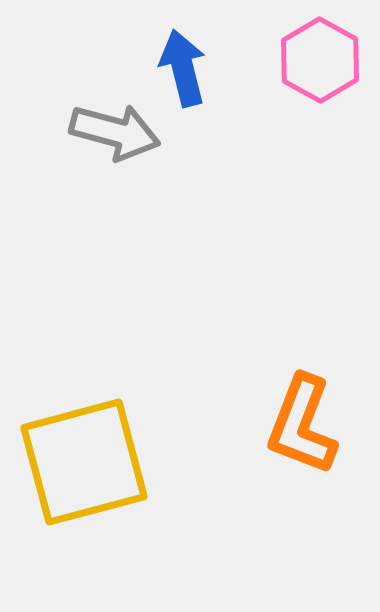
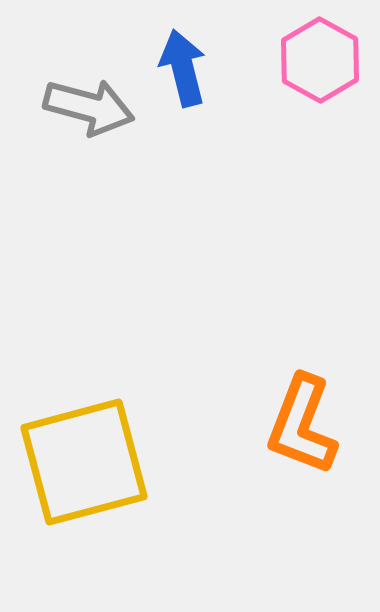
gray arrow: moved 26 px left, 25 px up
